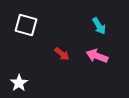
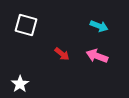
cyan arrow: rotated 36 degrees counterclockwise
white star: moved 1 px right, 1 px down
